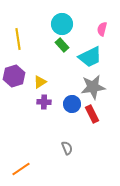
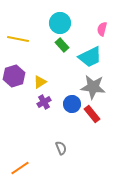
cyan circle: moved 2 px left, 1 px up
yellow line: rotated 70 degrees counterclockwise
gray star: rotated 15 degrees clockwise
purple cross: rotated 32 degrees counterclockwise
red rectangle: rotated 12 degrees counterclockwise
gray semicircle: moved 6 px left
orange line: moved 1 px left, 1 px up
